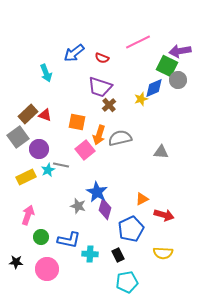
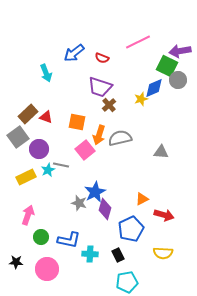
red triangle: moved 1 px right, 2 px down
blue star: moved 2 px left; rotated 15 degrees clockwise
gray star: moved 1 px right, 3 px up
